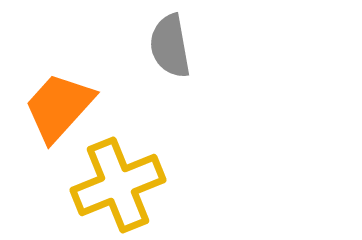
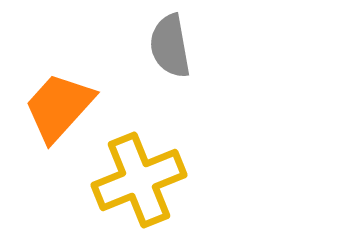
yellow cross: moved 21 px right, 5 px up
